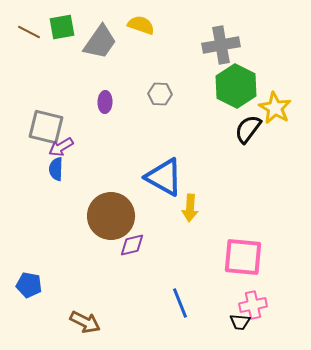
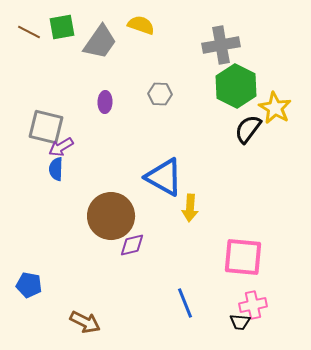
blue line: moved 5 px right
